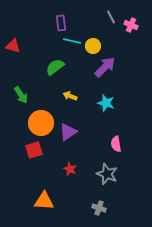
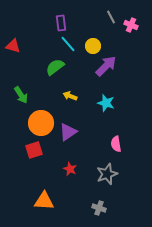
cyan line: moved 4 px left, 3 px down; rotated 36 degrees clockwise
purple arrow: moved 1 px right, 1 px up
gray star: rotated 30 degrees clockwise
